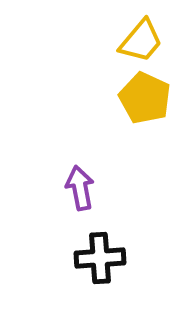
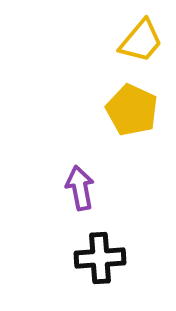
yellow pentagon: moved 13 px left, 12 px down
